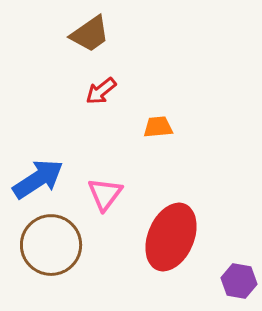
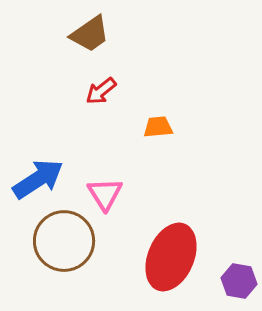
pink triangle: rotated 9 degrees counterclockwise
red ellipse: moved 20 px down
brown circle: moved 13 px right, 4 px up
